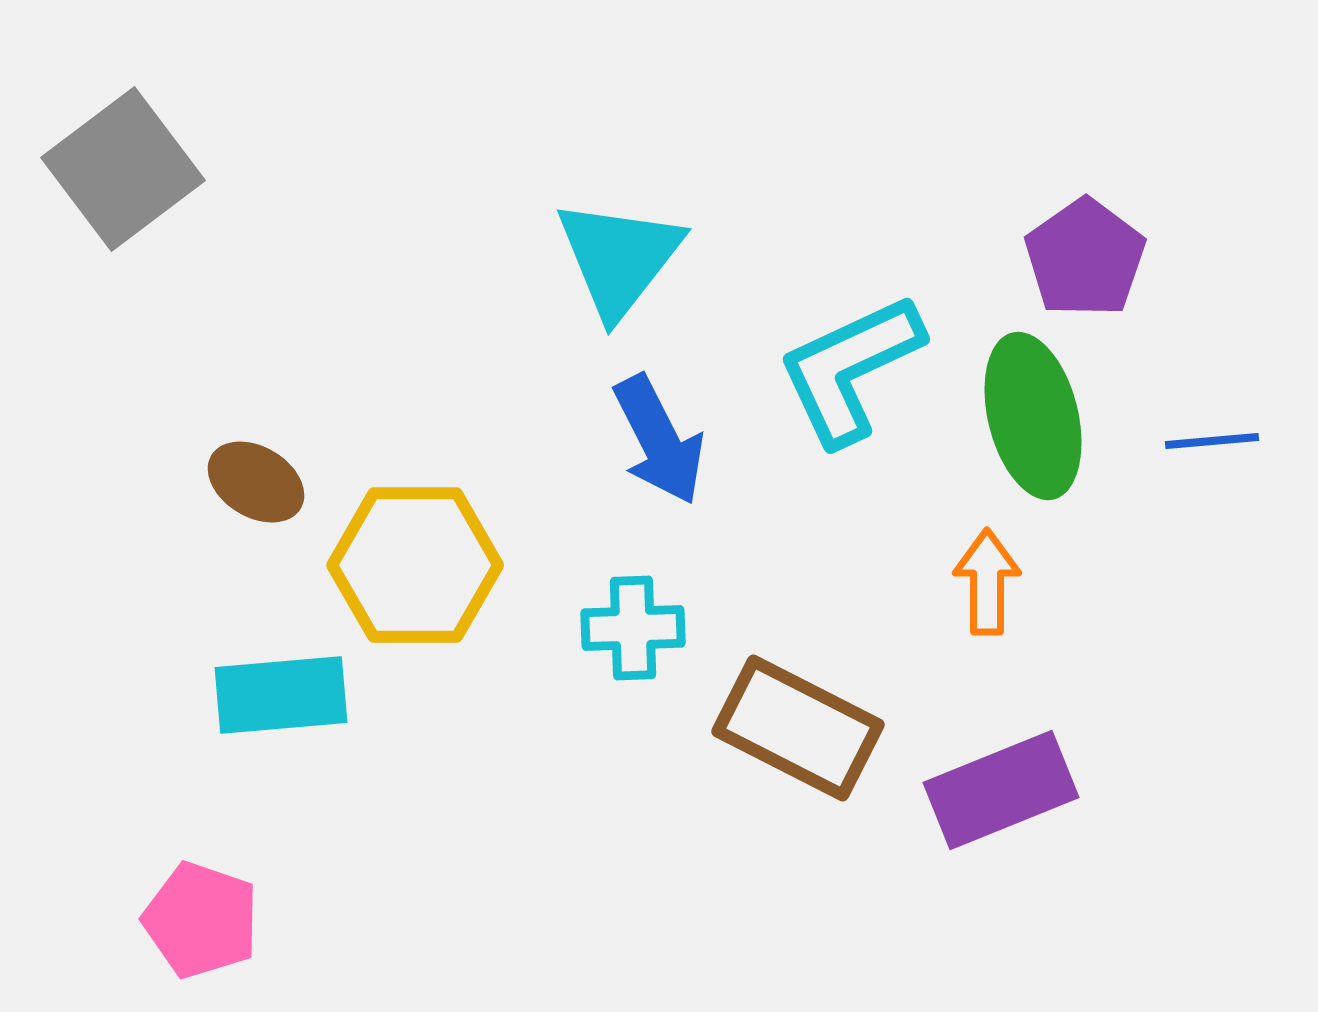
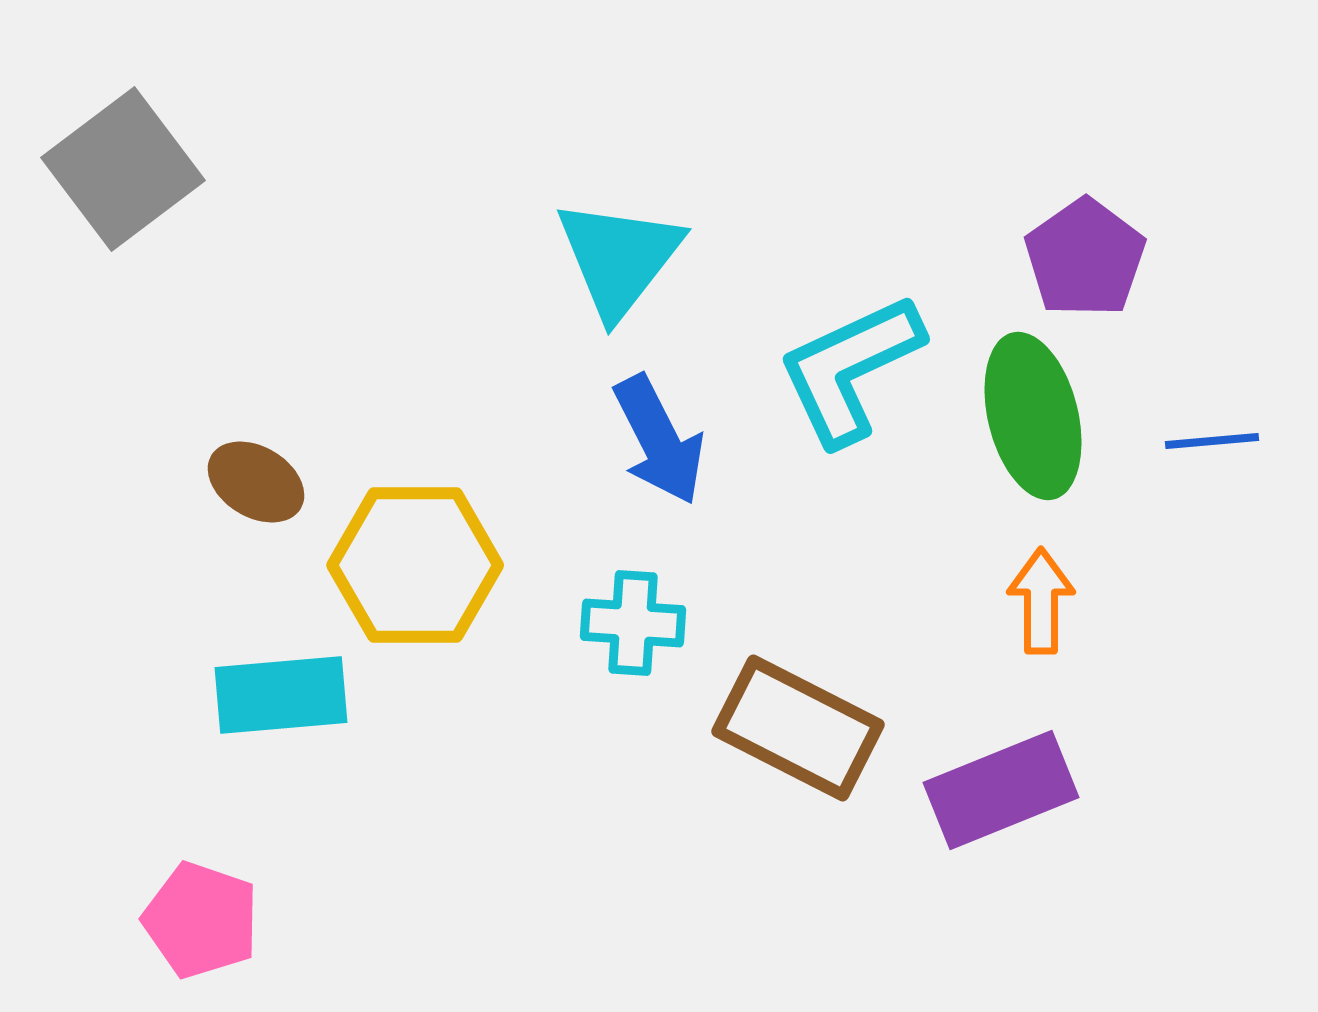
orange arrow: moved 54 px right, 19 px down
cyan cross: moved 5 px up; rotated 6 degrees clockwise
